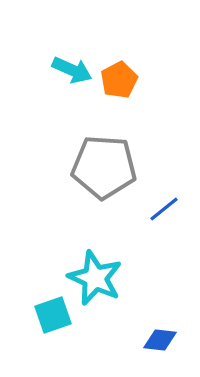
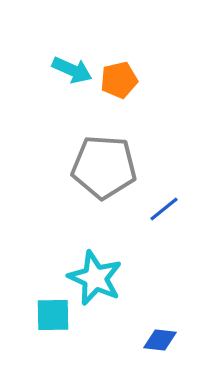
orange pentagon: rotated 15 degrees clockwise
cyan square: rotated 18 degrees clockwise
